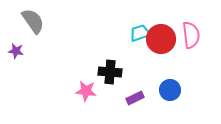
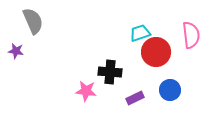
gray semicircle: rotated 12 degrees clockwise
red circle: moved 5 px left, 13 px down
